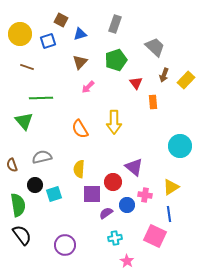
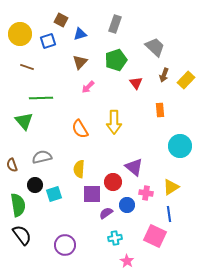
orange rectangle: moved 7 px right, 8 px down
pink cross: moved 1 px right, 2 px up
